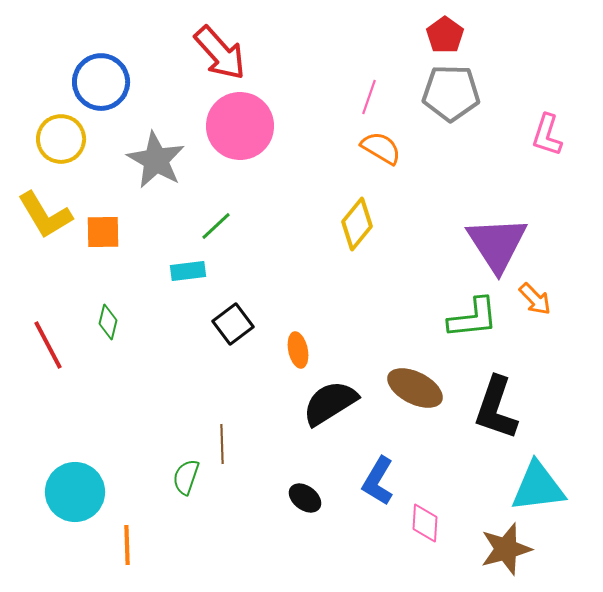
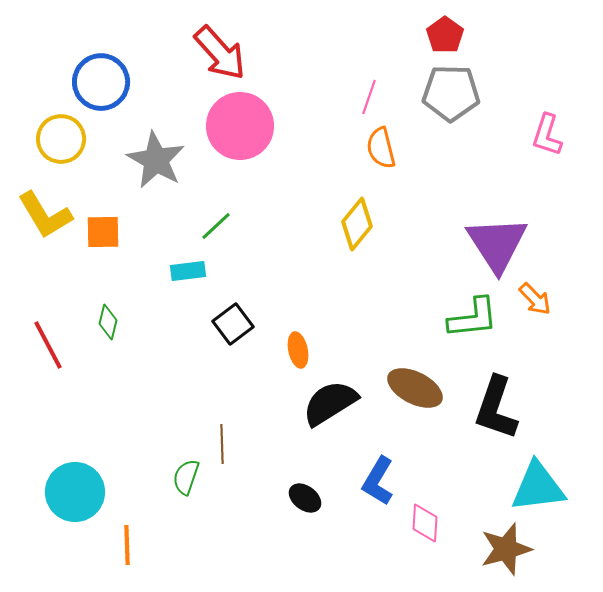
orange semicircle: rotated 135 degrees counterclockwise
